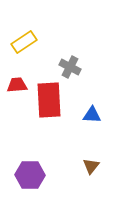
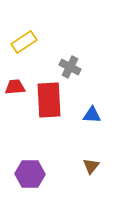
red trapezoid: moved 2 px left, 2 px down
purple hexagon: moved 1 px up
